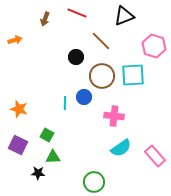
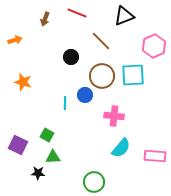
pink hexagon: rotated 20 degrees clockwise
black circle: moved 5 px left
blue circle: moved 1 px right, 2 px up
orange star: moved 4 px right, 27 px up
cyan semicircle: rotated 15 degrees counterclockwise
pink rectangle: rotated 45 degrees counterclockwise
